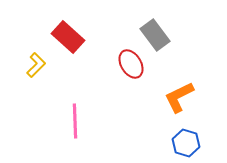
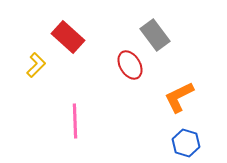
red ellipse: moved 1 px left, 1 px down
